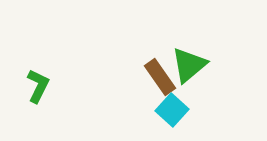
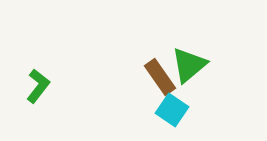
green L-shape: rotated 12 degrees clockwise
cyan square: rotated 8 degrees counterclockwise
